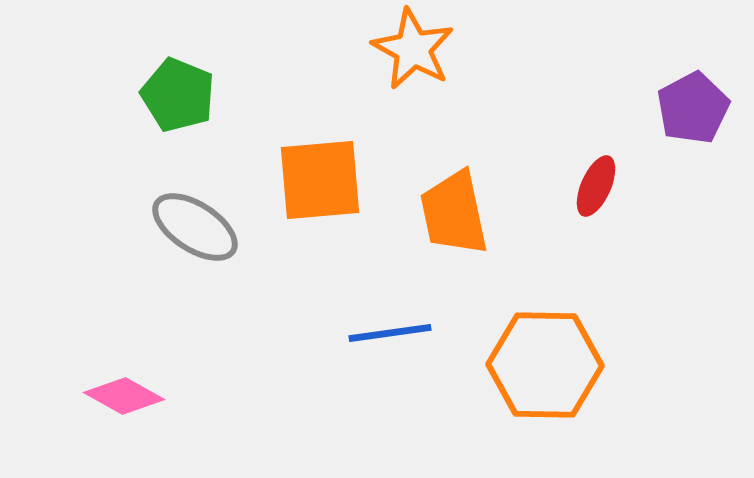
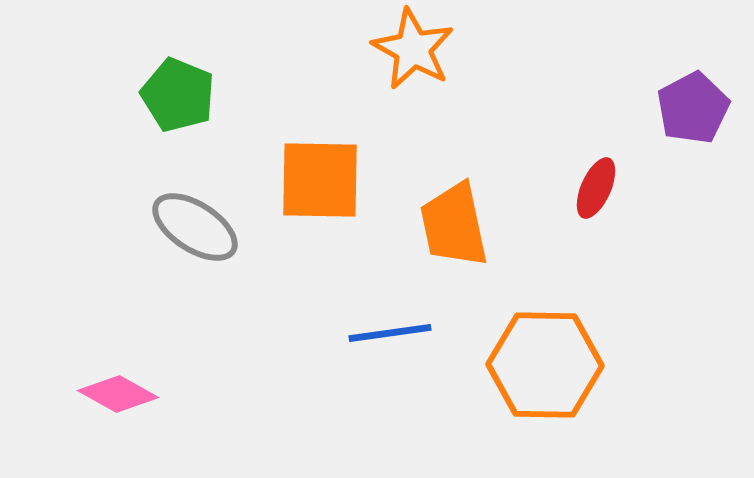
orange square: rotated 6 degrees clockwise
red ellipse: moved 2 px down
orange trapezoid: moved 12 px down
pink diamond: moved 6 px left, 2 px up
